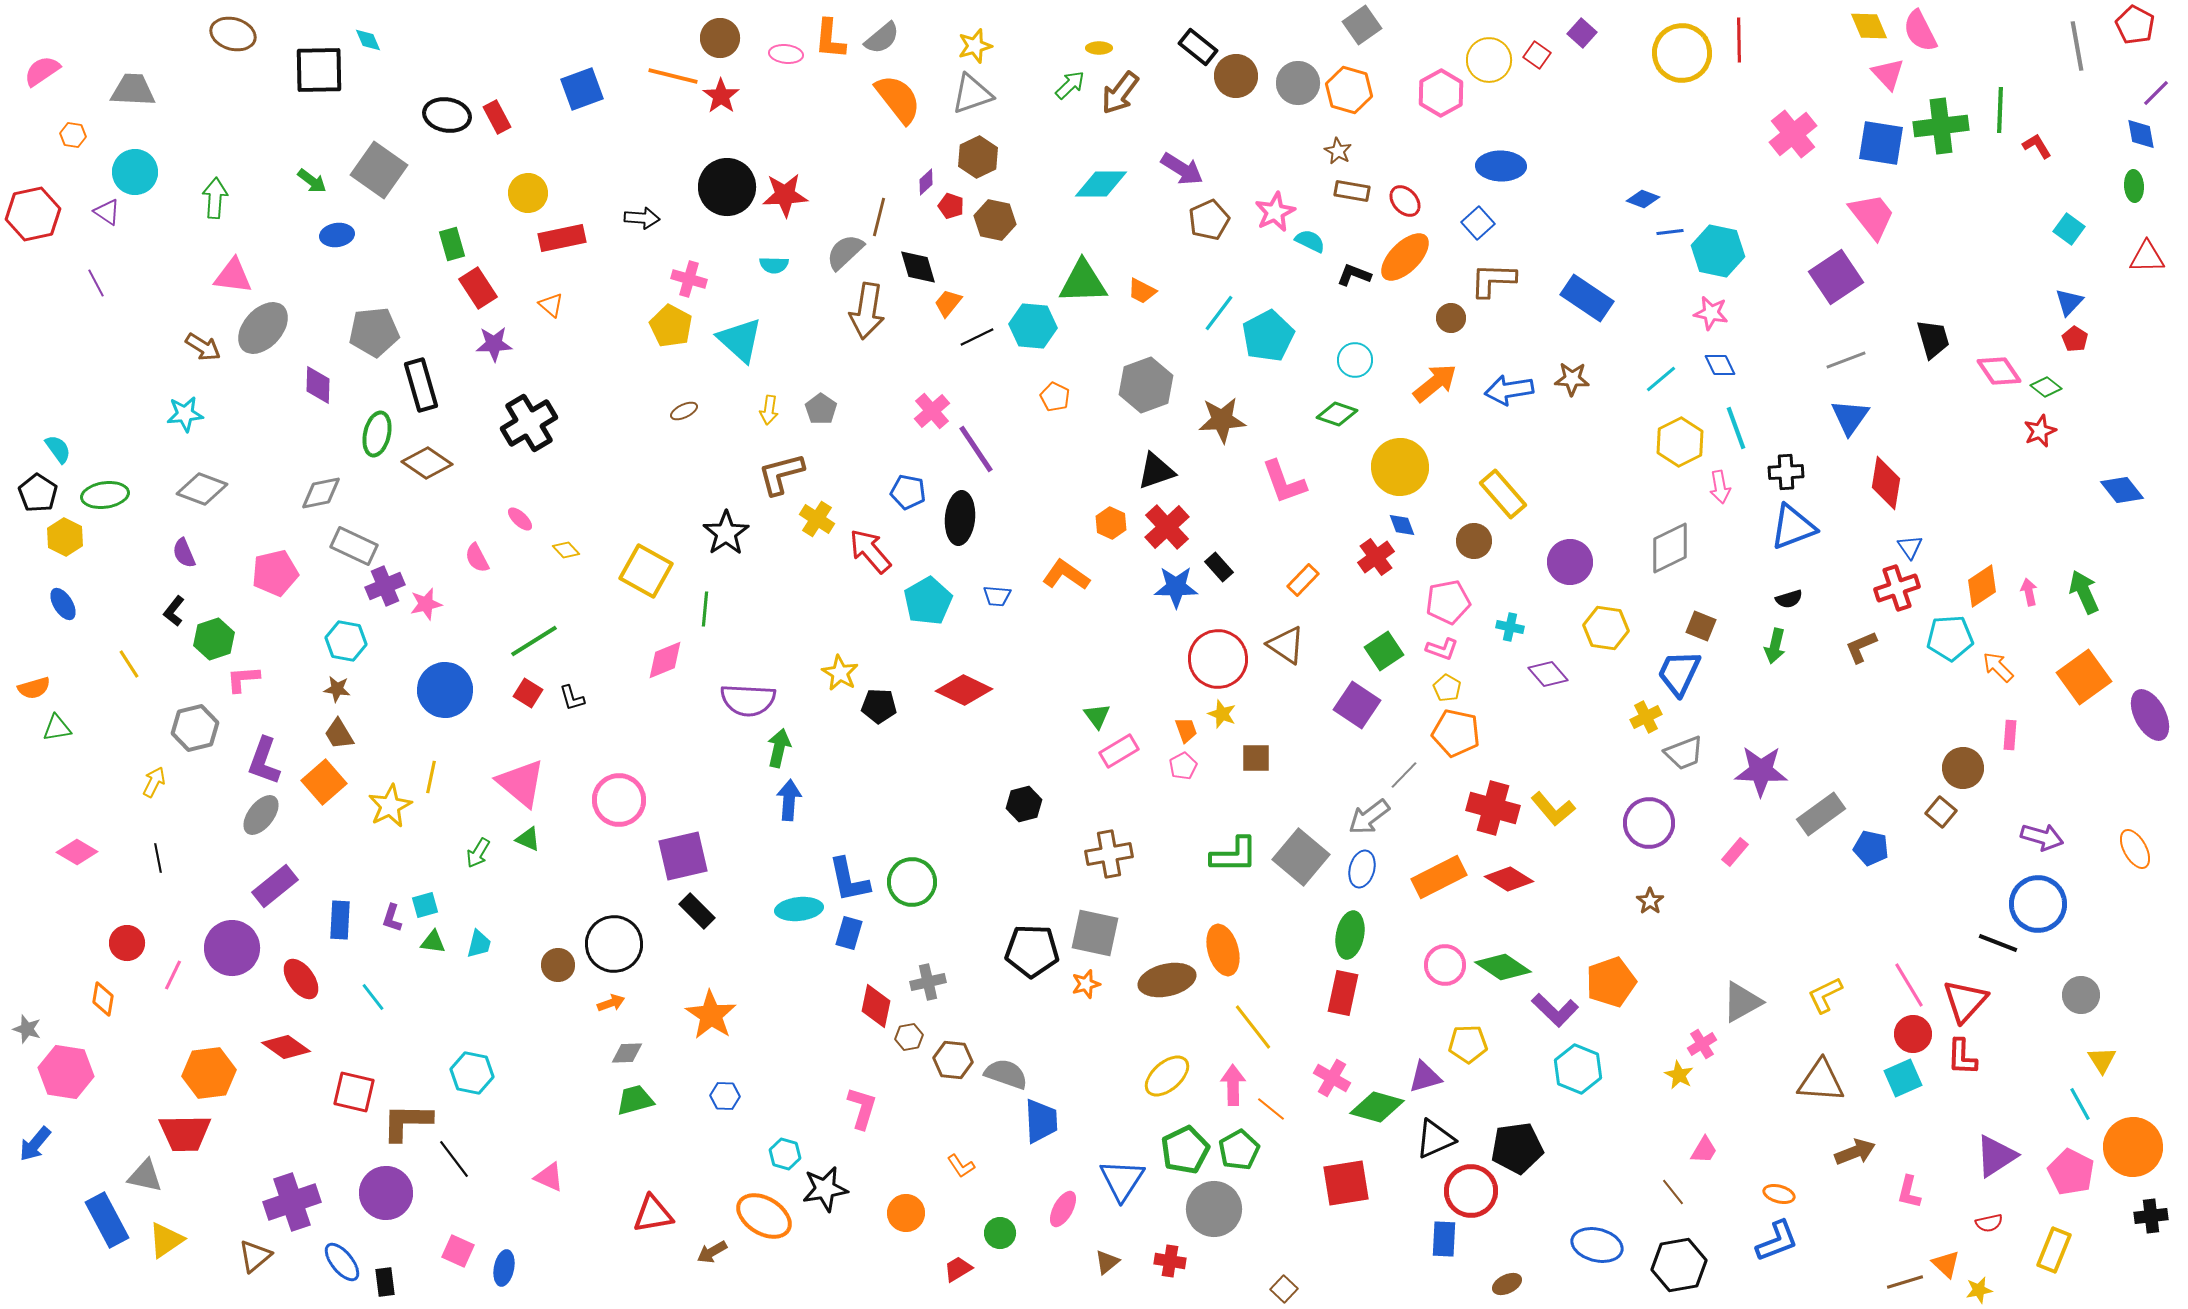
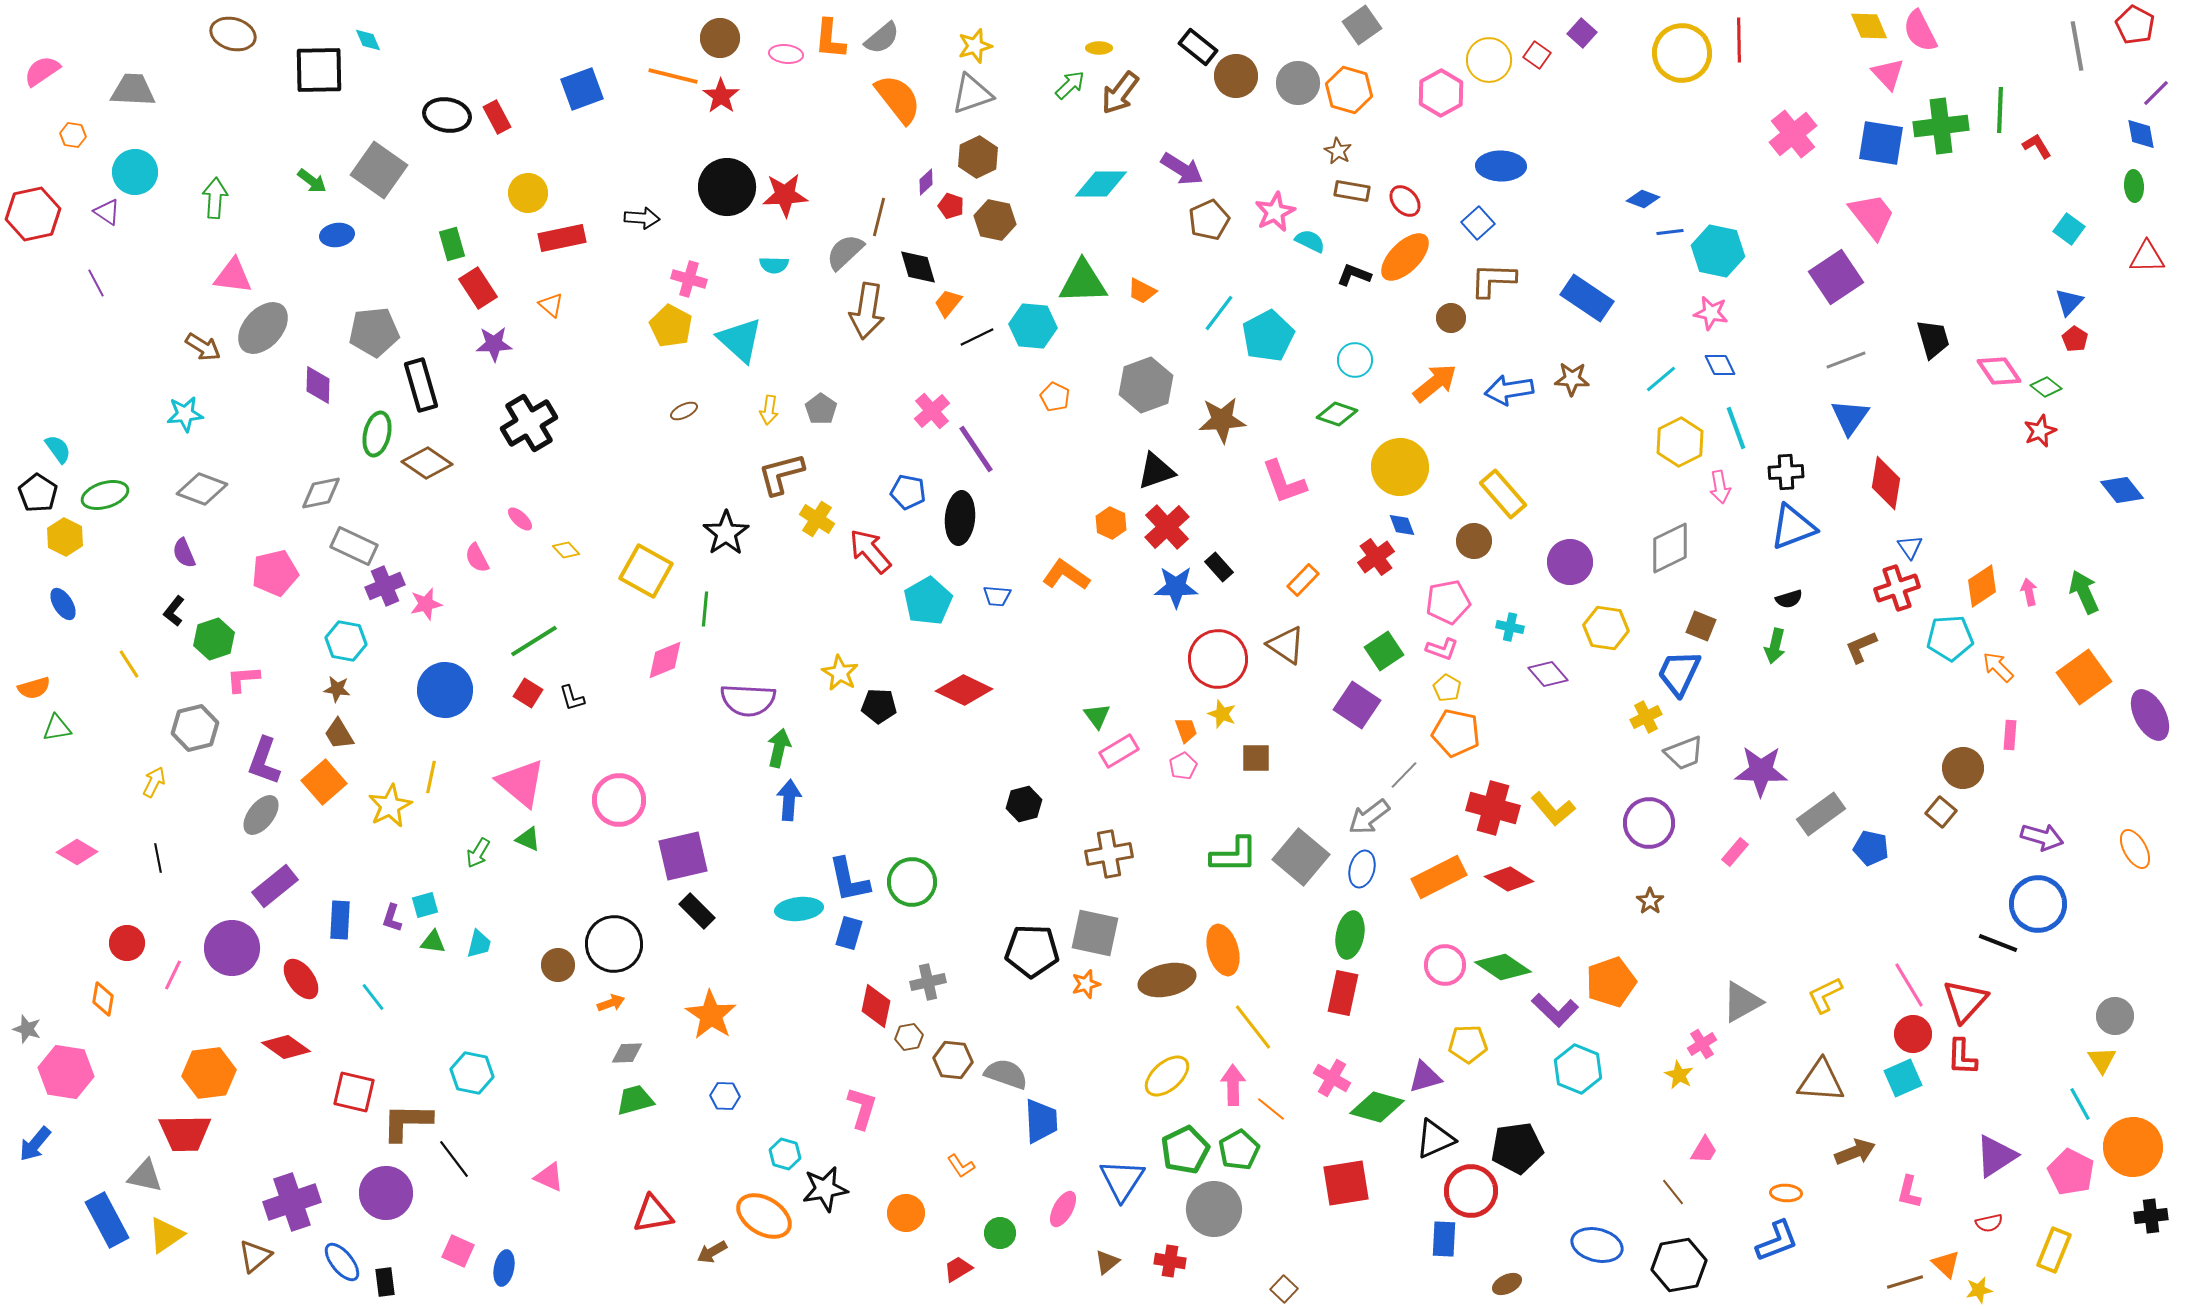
green ellipse at (105, 495): rotated 9 degrees counterclockwise
gray circle at (2081, 995): moved 34 px right, 21 px down
orange ellipse at (1779, 1194): moved 7 px right, 1 px up; rotated 12 degrees counterclockwise
yellow triangle at (166, 1240): moved 5 px up
